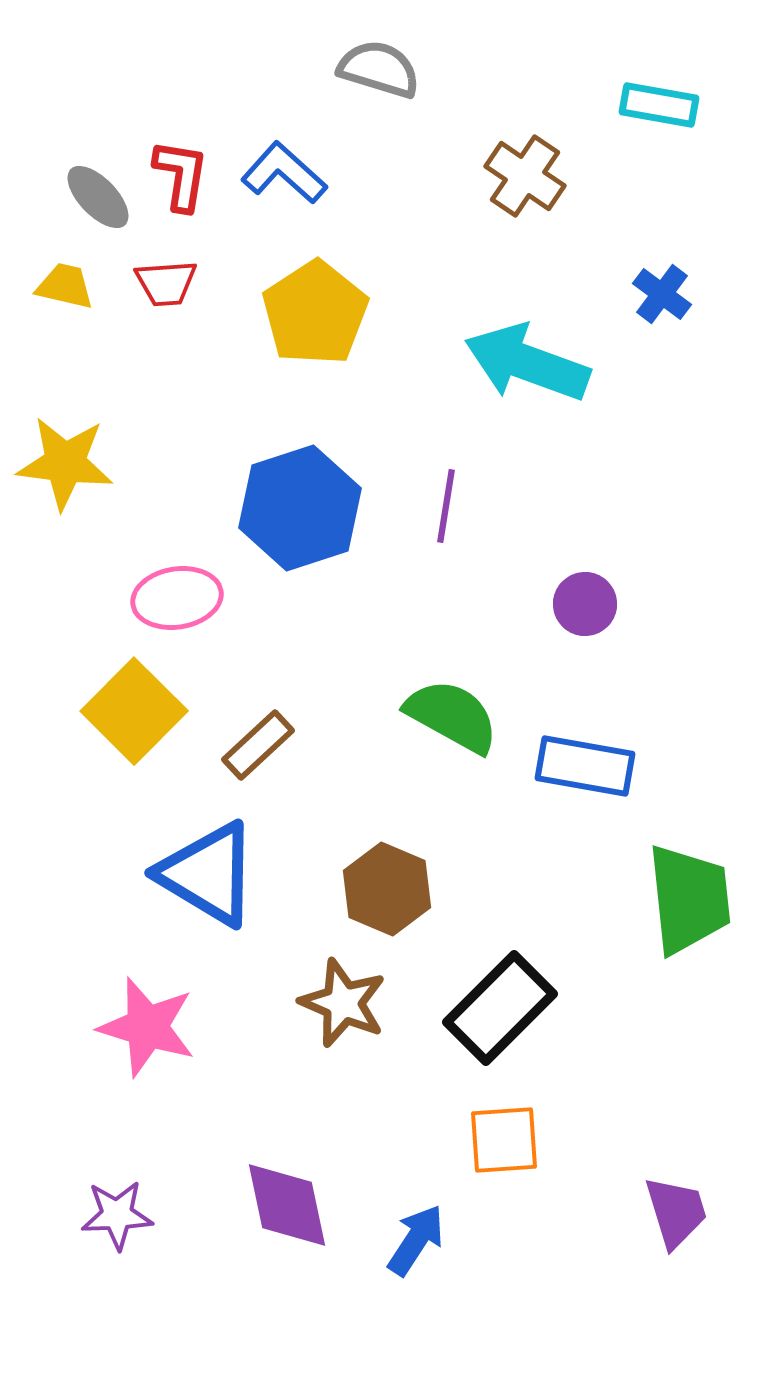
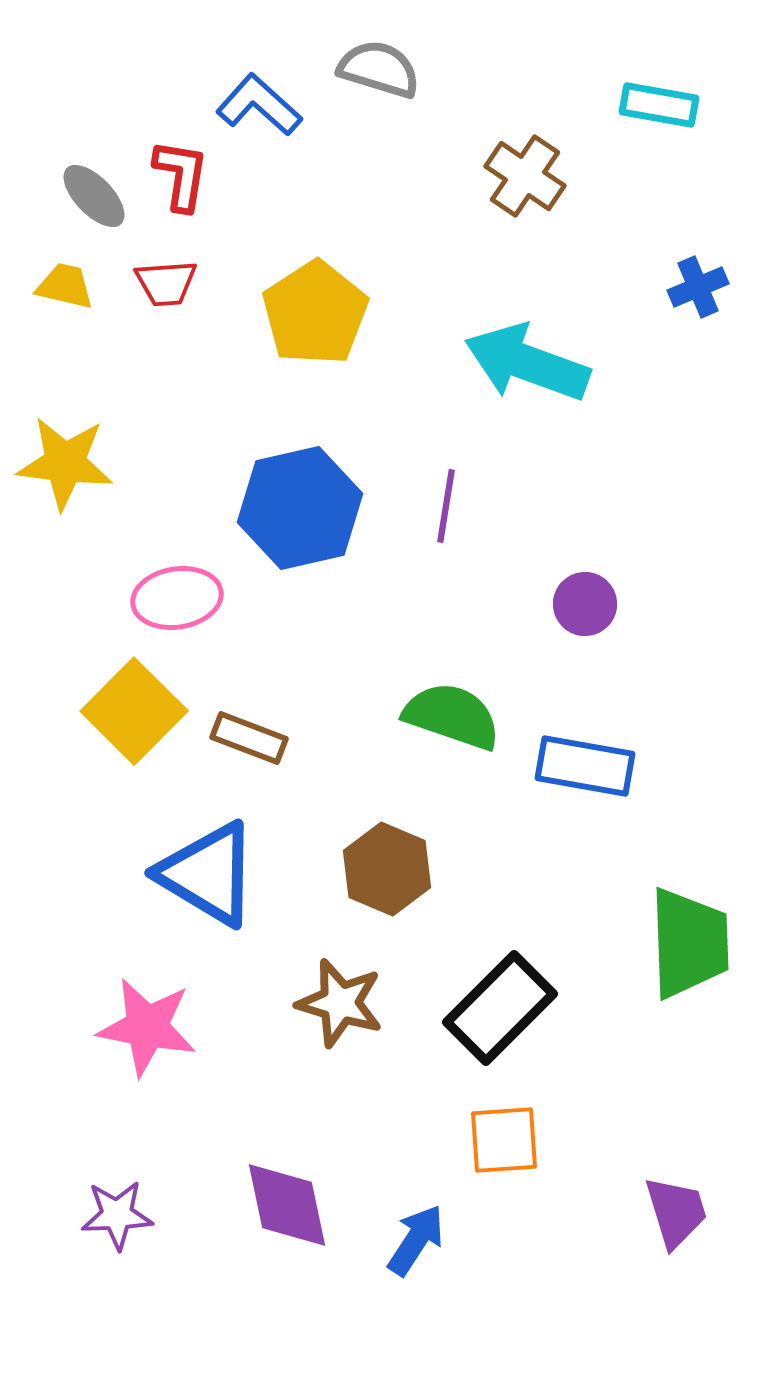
blue L-shape: moved 25 px left, 68 px up
gray ellipse: moved 4 px left, 1 px up
blue cross: moved 36 px right, 7 px up; rotated 30 degrees clockwise
blue hexagon: rotated 5 degrees clockwise
green semicircle: rotated 10 degrees counterclockwise
brown rectangle: moved 9 px left, 7 px up; rotated 64 degrees clockwise
brown hexagon: moved 20 px up
green trapezoid: moved 44 px down; rotated 4 degrees clockwise
brown star: moved 3 px left; rotated 6 degrees counterclockwise
pink star: rotated 6 degrees counterclockwise
